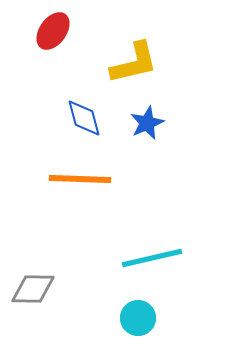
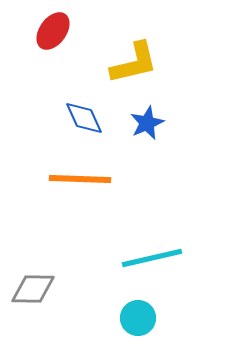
blue diamond: rotated 9 degrees counterclockwise
